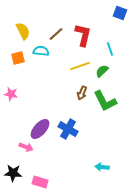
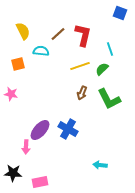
brown line: moved 2 px right
orange square: moved 6 px down
green semicircle: moved 2 px up
green L-shape: moved 4 px right, 2 px up
purple ellipse: moved 1 px down
pink arrow: rotated 72 degrees clockwise
cyan arrow: moved 2 px left, 2 px up
pink rectangle: rotated 28 degrees counterclockwise
